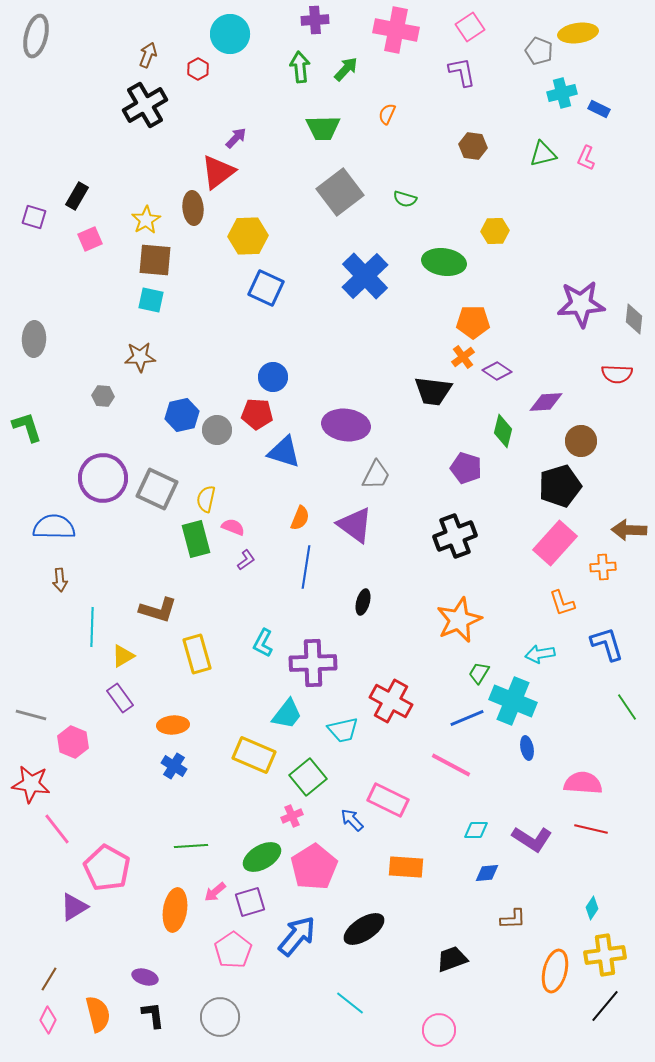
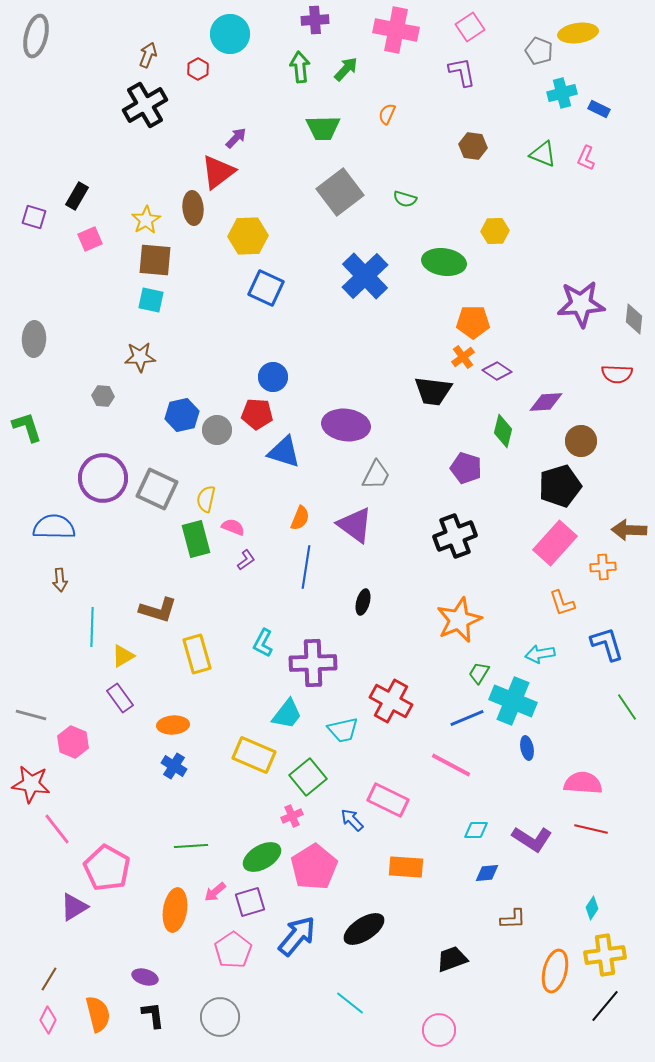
green triangle at (543, 154): rotated 36 degrees clockwise
